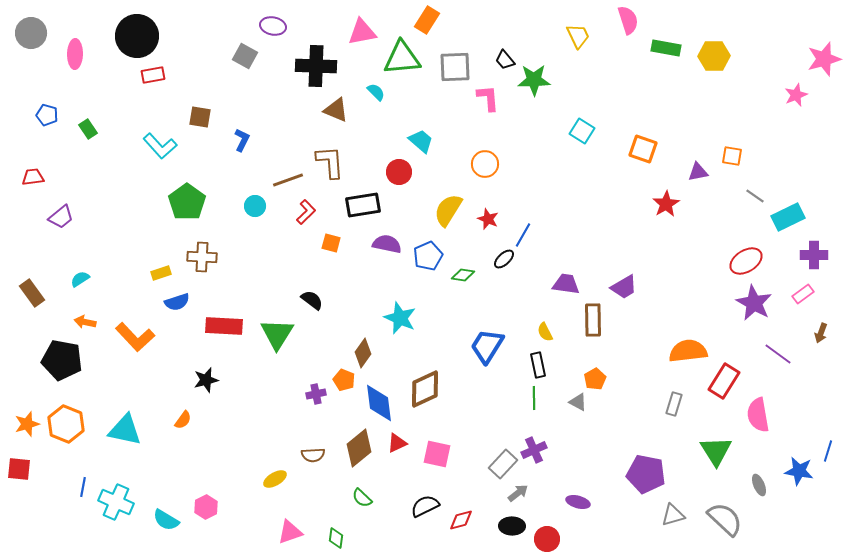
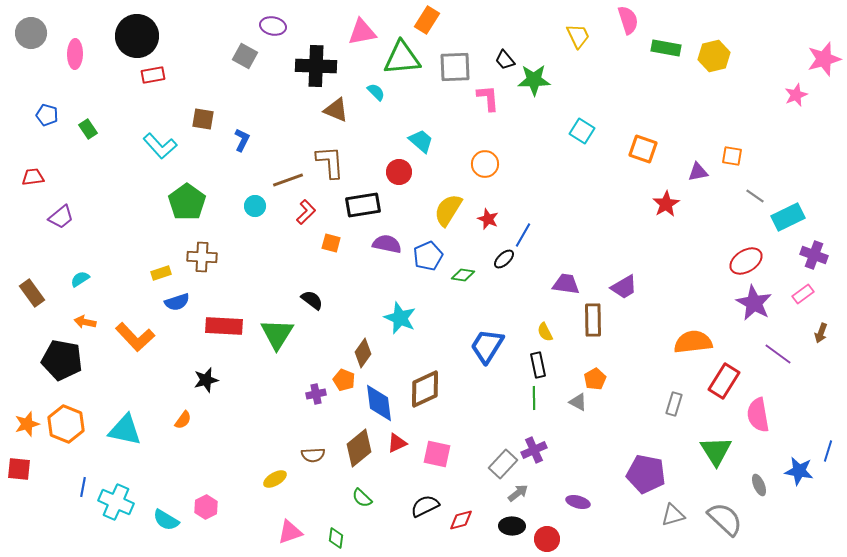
yellow hexagon at (714, 56): rotated 12 degrees counterclockwise
brown square at (200, 117): moved 3 px right, 2 px down
purple cross at (814, 255): rotated 20 degrees clockwise
orange semicircle at (688, 351): moved 5 px right, 9 px up
